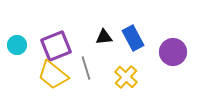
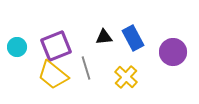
cyan circle: moved 2 px down
